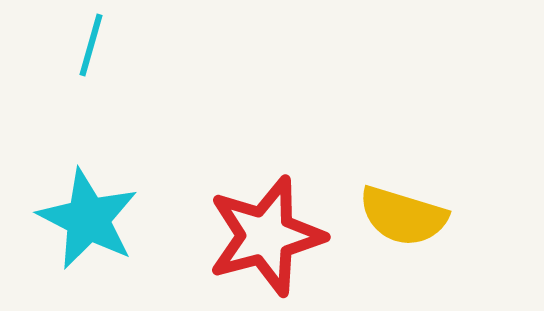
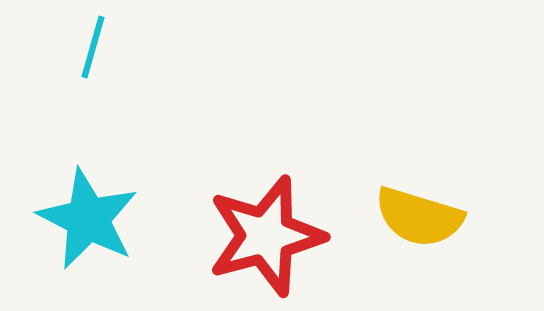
cyan line: moved 2 px right, 2 px down
yellow semicircle: moved 16 px right, 1 px down
